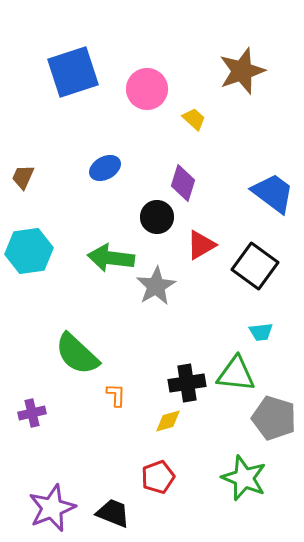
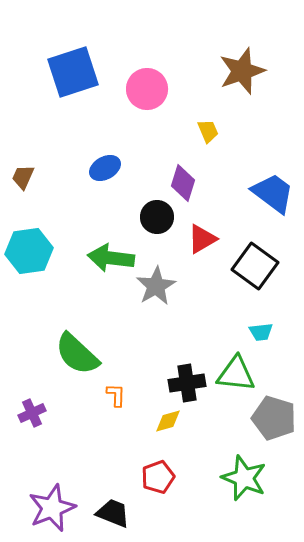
yellow trapezoid: moved 14 px right, 12 px down; rotated 25 degrees clockwise
red triangle: moved 1 px right, 6 px up
purple cross: rotated 12 degrees counterclockwise
